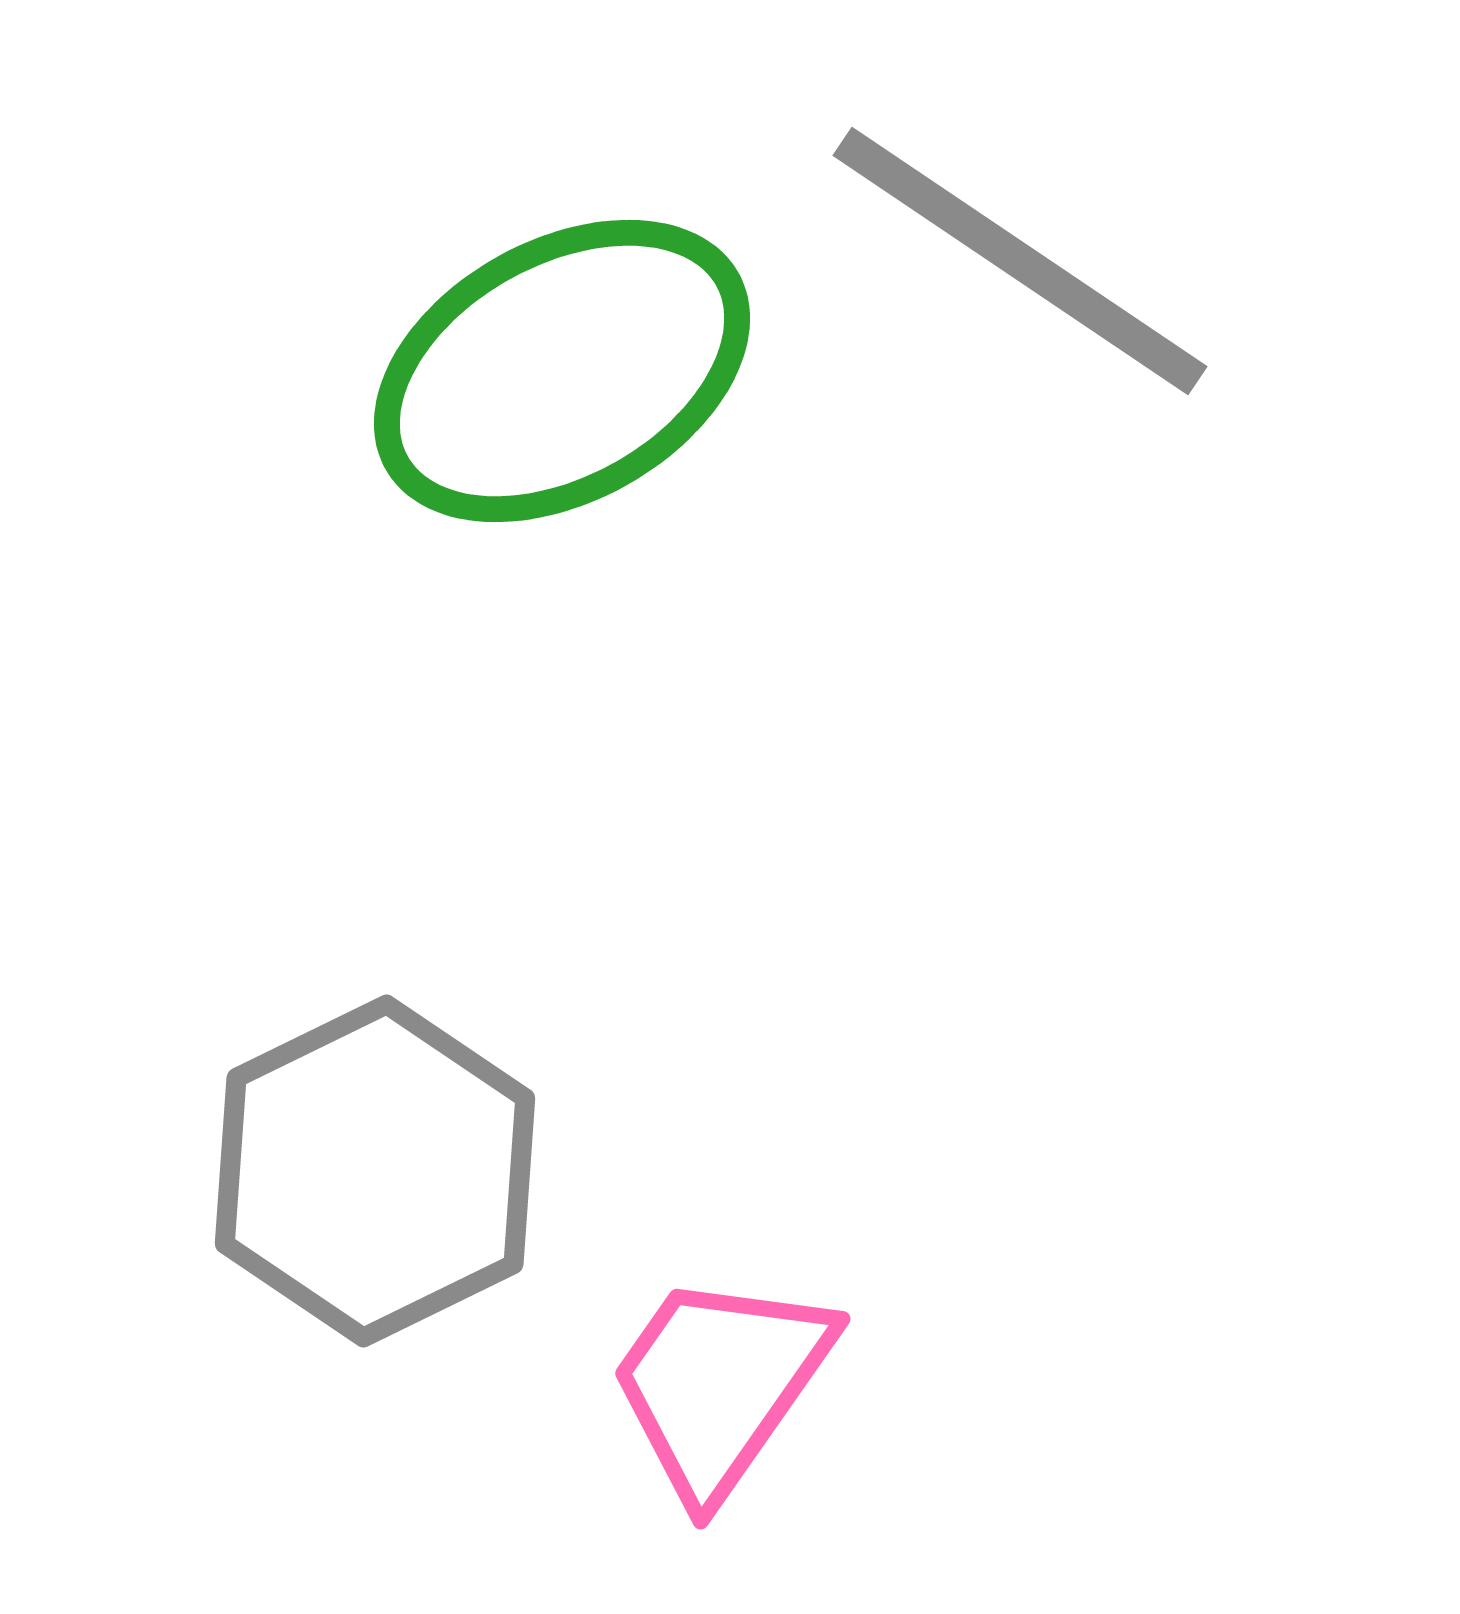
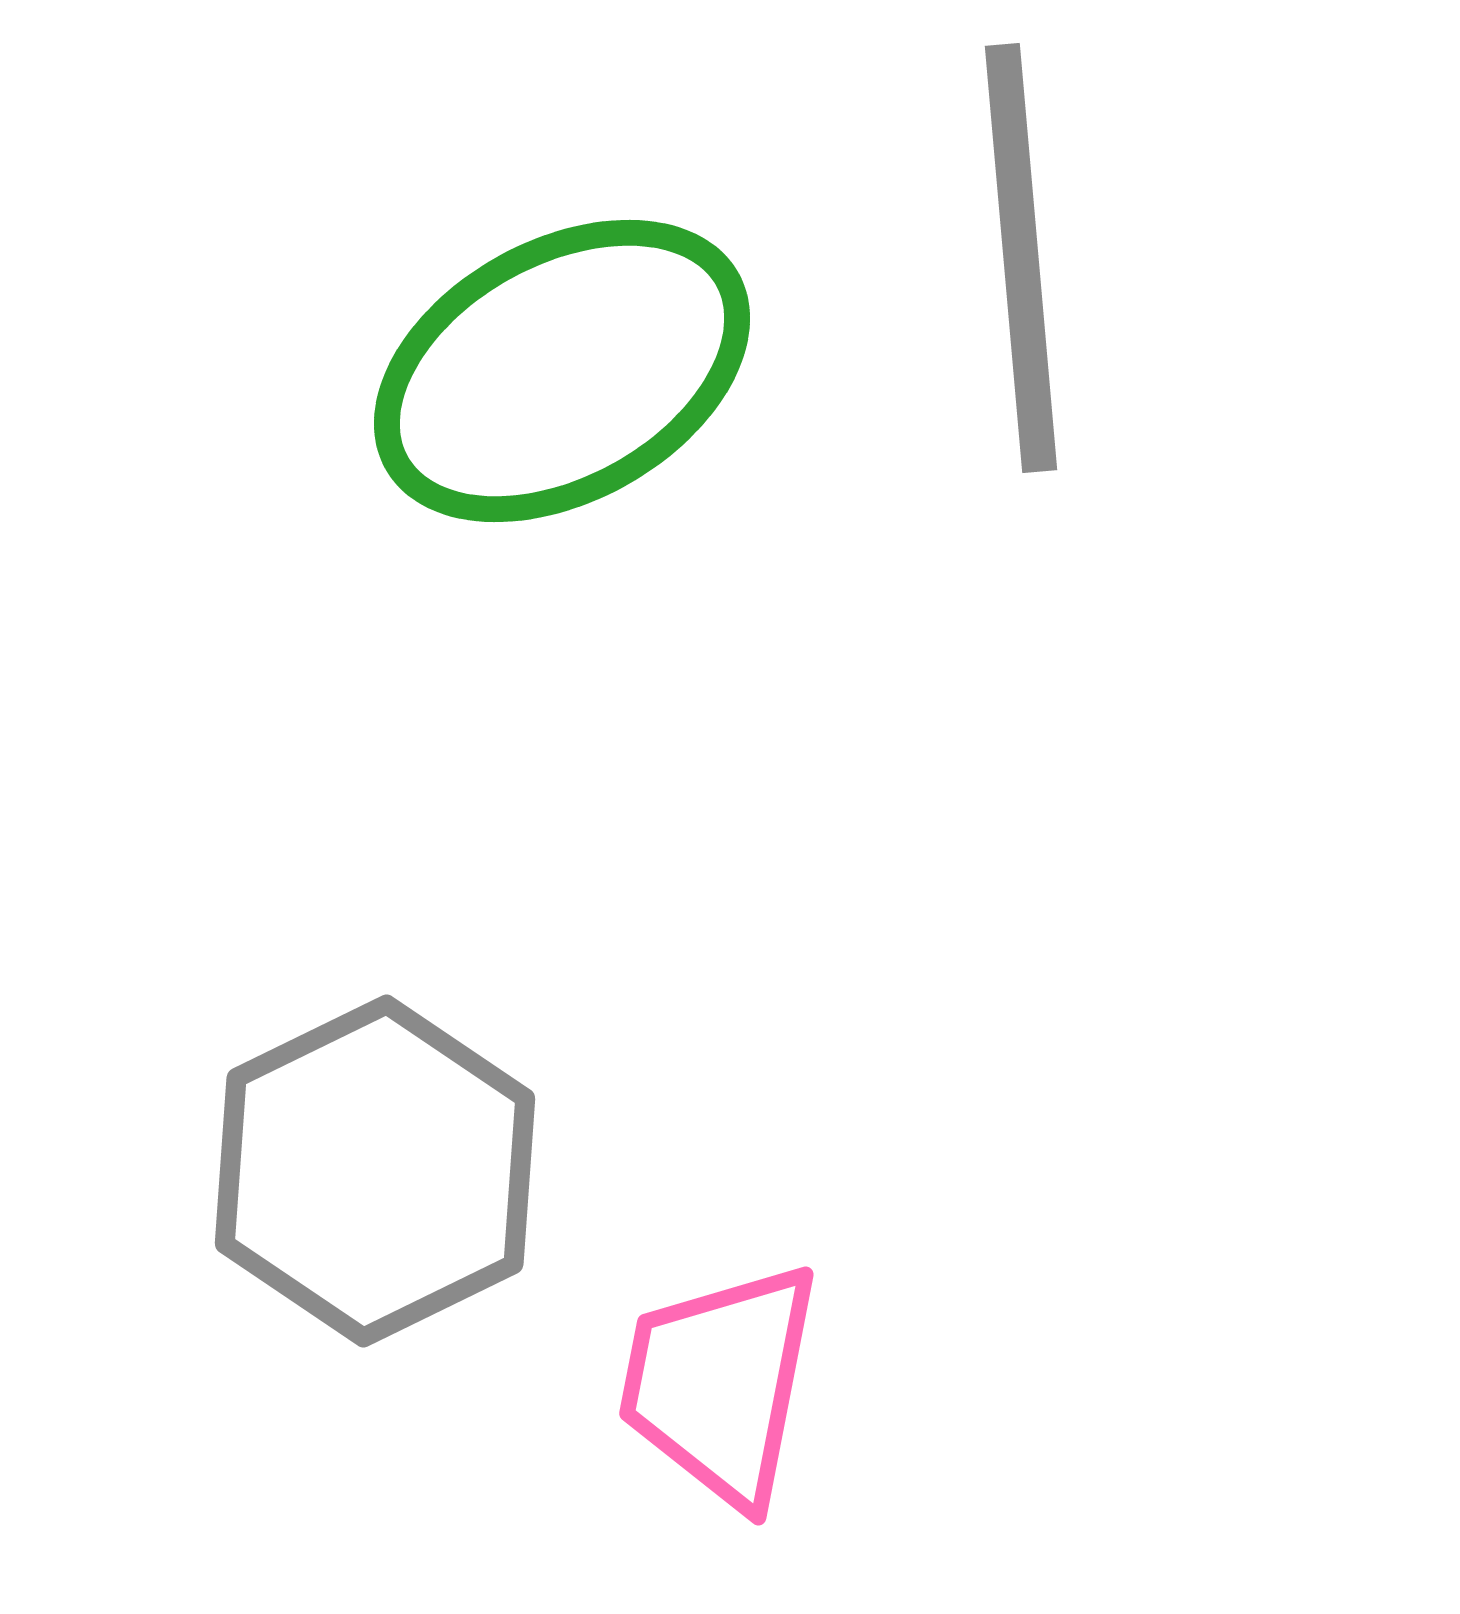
gray line: moved 1 px right, 3 px up; rotated 51 degrees clockwise
pink trapezoid: rotated 24 degrees counterclockwise
